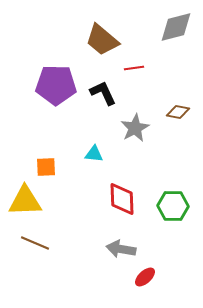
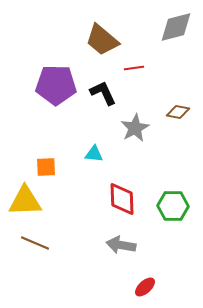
gray arrow: moved 4 px up
red ellipse: moved 10 px down
